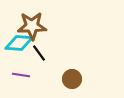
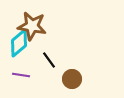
brown star: rotated 12 degrees clockwise
cyan diamond: rotated 44 degrees counterclockwise
black line: moved 10 px right, 7 px down
